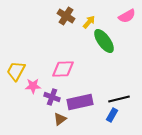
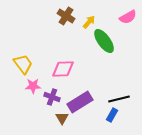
pink semicircle: moved 1 px right, 1 px down
yellow trapezoid: moved 7 px right, 7 px up; rotated 115 degrees clockwise
purple rectangle: rotated 20 degrees counterclockwise
brown triangle: moved 2 px right, 1 px up; rotated 24 degrees counterclockwise
